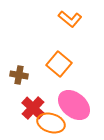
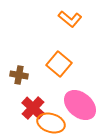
pink ellipse: moved 6 px right
